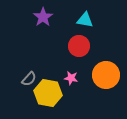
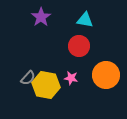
purple star: moved 2 px left
gray semicircle: moved 1 px left, 1 px up
yellow hexagon: moved 2 px left, 8 px up
